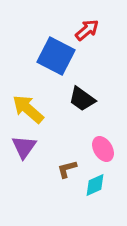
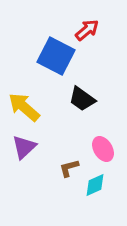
yellow arrow: moved 4 px left, 2 px up
purple triangle: rotated 12 degrees clockwise
brown L-shape: moved 2 px right, 1 px up
